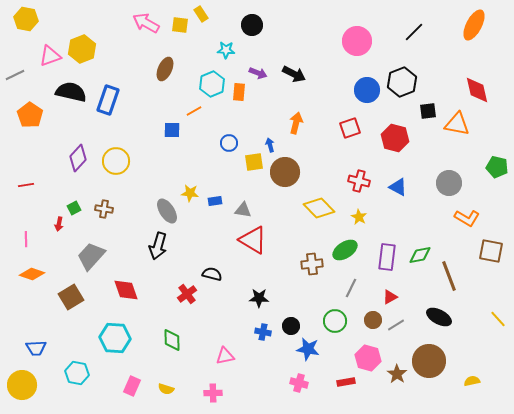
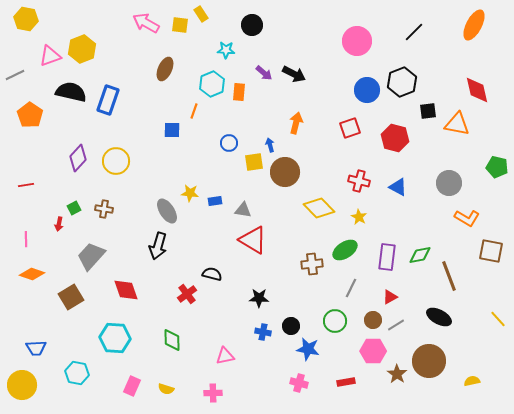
purple arrow at (258, 73): moved 6 px right; rotated 18 degrees clockwise
orange line at (194, 111): rotated 42 degrees counterclockwise
pink hexagon at (368, 358): moved 5 px right, 7 px up; rotated 15 degrees counterclockwise
